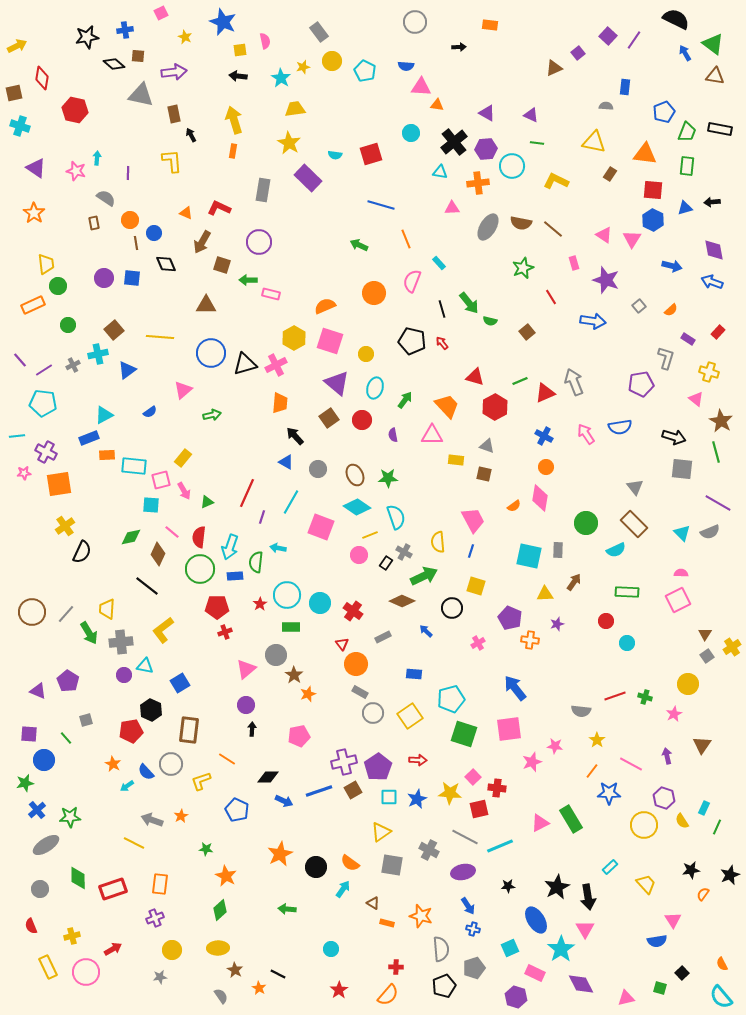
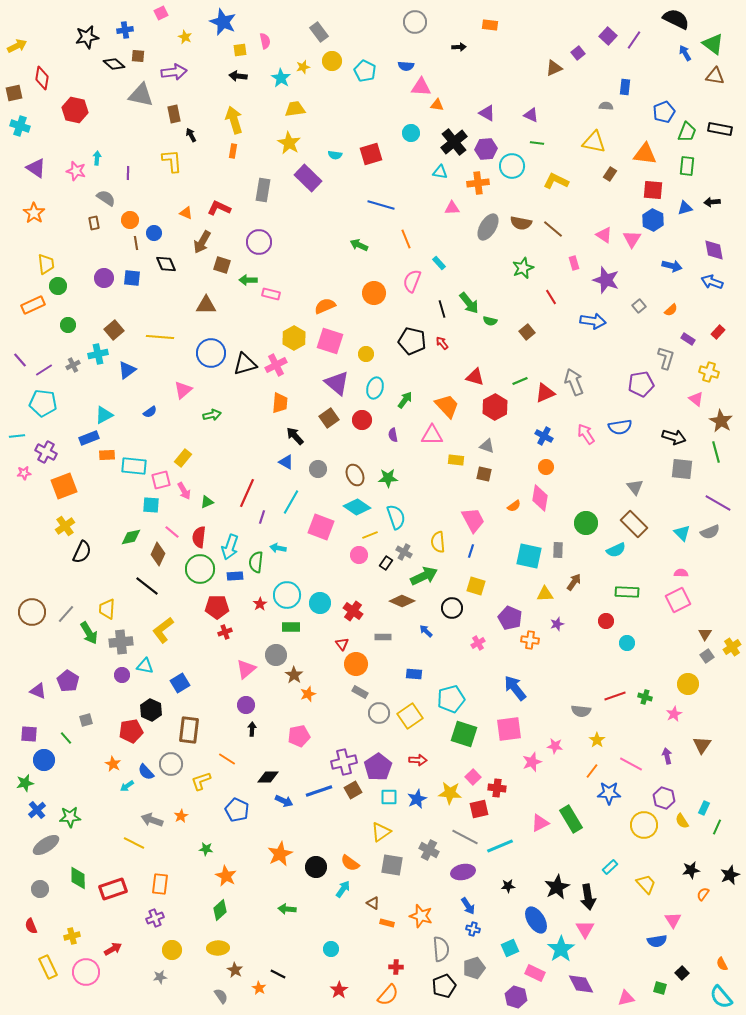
orange square at (59, 484): moved 5 px right, 2 px down; rotated 12 degrees counterclockwise
gray rectangle at (383, 637): rotated 28 degrees clockwise
purple circle at (124, 675): moved 2 px left
gray circle at (373, 713): moved 6 px right
